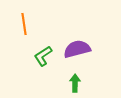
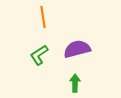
orange line: moved 19 px right, 7 px up
green L-shape: moved 4 px left, 1 px up
